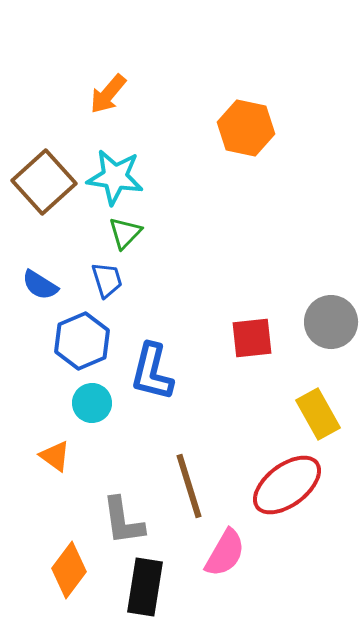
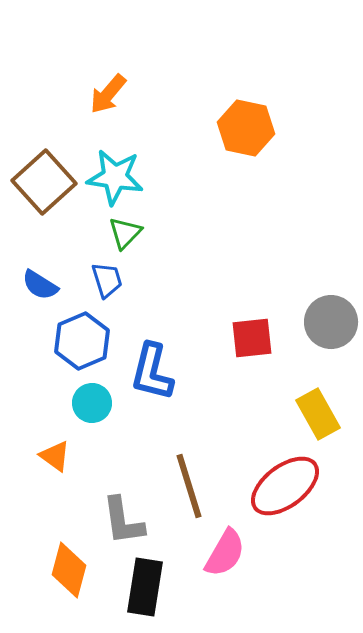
red ellipse: moved 2 px left, 1 px down
orange diamond: rotated 22 degrees counterclockwise
